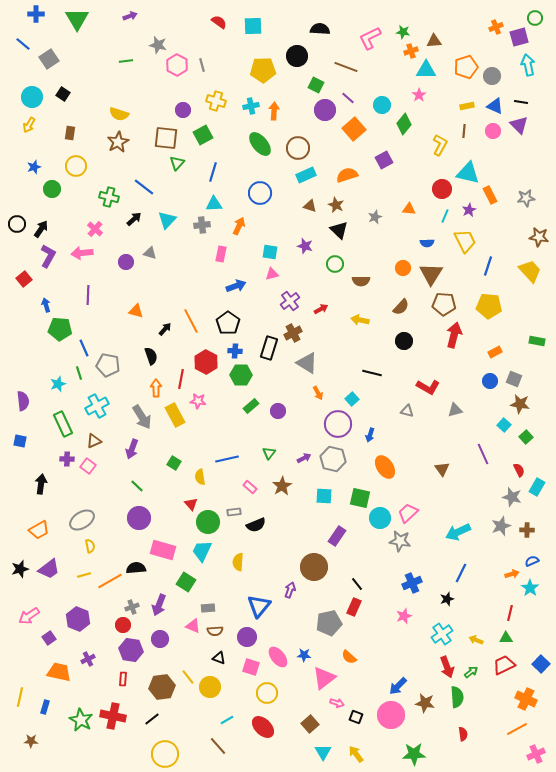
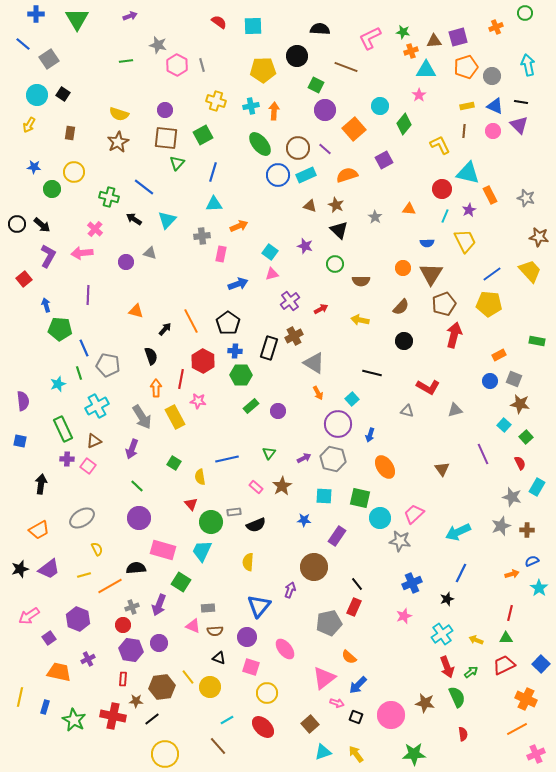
green circle at (535, 18): moved 10 px left, 5 px up
purple square at (519, 37): moved 61 px left
cyan circle at (32, 97): moved 5 px right, 2 px up
purple line at (348, 98): moved 23 px left, 51 px down
cyan circle at (382, 105): moved 2 px left, 1 px down
purple circle at (183, 110): moved 18 px left
yellow L-shape at (440, 145): rotated 55 degrees counterclockwise
yellow circle at (76, 166): moved 2 px left, 6 px down
blue star at (34, 167): rotated 24 degrees clockwise
blue circle at (260, 193): moved 18 px right, 18 px up
gray star at (526, 198): rotated 24 degrees clockwise
gray star at (375, 217): rotated 16 degrees counterclockwise
black arrow at (134, 219): rotated 105 degrees counterclockwise
gray cross at (202, 225): moved 11 px down
orange arrow at (239, 226): rotated 42 degrees clockwise
black arrow at (41, 229): moved 1 px right, 4 px up; rotated 96 degrees clockwise
cyan square at (270, 252): rotated 28 degrees clockwise
blue line at (488, 266): moved 4 px right, 8 px down; rotated 36 degrees clockwise
blue arrow at (236, 286): moved 2 px right, 2 px up
brown pentagon at (444, 304): rotated 25 degrees counterclockwise
yellow pentagon at (489, 306): moved 2 px up
brown cross at (293, 333): moved 1 px right, 3 px down
orange rectangle at (495, 352): moved 4 px right, 3 px down
red hexagon at (206, 362): moved 3 px left, 1 px up
gray triangle at (307, 363): moved 7 px right
yellow rectangle at (175, 415): moved 2 px down
green rectangle at (63, 424): moved 5 px down
red semicircle at (519, 470): moved 1 px right, 7 px up
pink rectangle at (250, 487): moved 6 px right
pink trapezoid at (408, 513): moved 6 px right, 1 px down
gray ellipse at (82, 520): moved 2 px up
green circle at (208, 522): moved 3 px right
yellow semicircle at (90, 546): moved 7 px right, 3 px down; rotated 16 degrees counterclockwise
yellow semicircle at (238, 562): moved 10 px right
orange line at (110, 581): moved 5 px down
green square at (186, 582): moved 5 px left
cyan star at (530, 588): moved 9 px right
purple circle at (160, 639): moved 1 px left, 4 px down
blue star at (304, 655): moved 135 px up
pink ellipse at (278, 657): moved 7 px right, 8 px up
blue arrow at (398, 686): moved 40 px left, 1 px up
green semicircle at (457, 697): rotated 20 degrees counterclockwise
green star at (81, 720): moved 7 px left
brown star at (31, 741): moved 105 px right, 40 px up
cyan triangle at (323, 752): rotated 42 degrees clockwise
